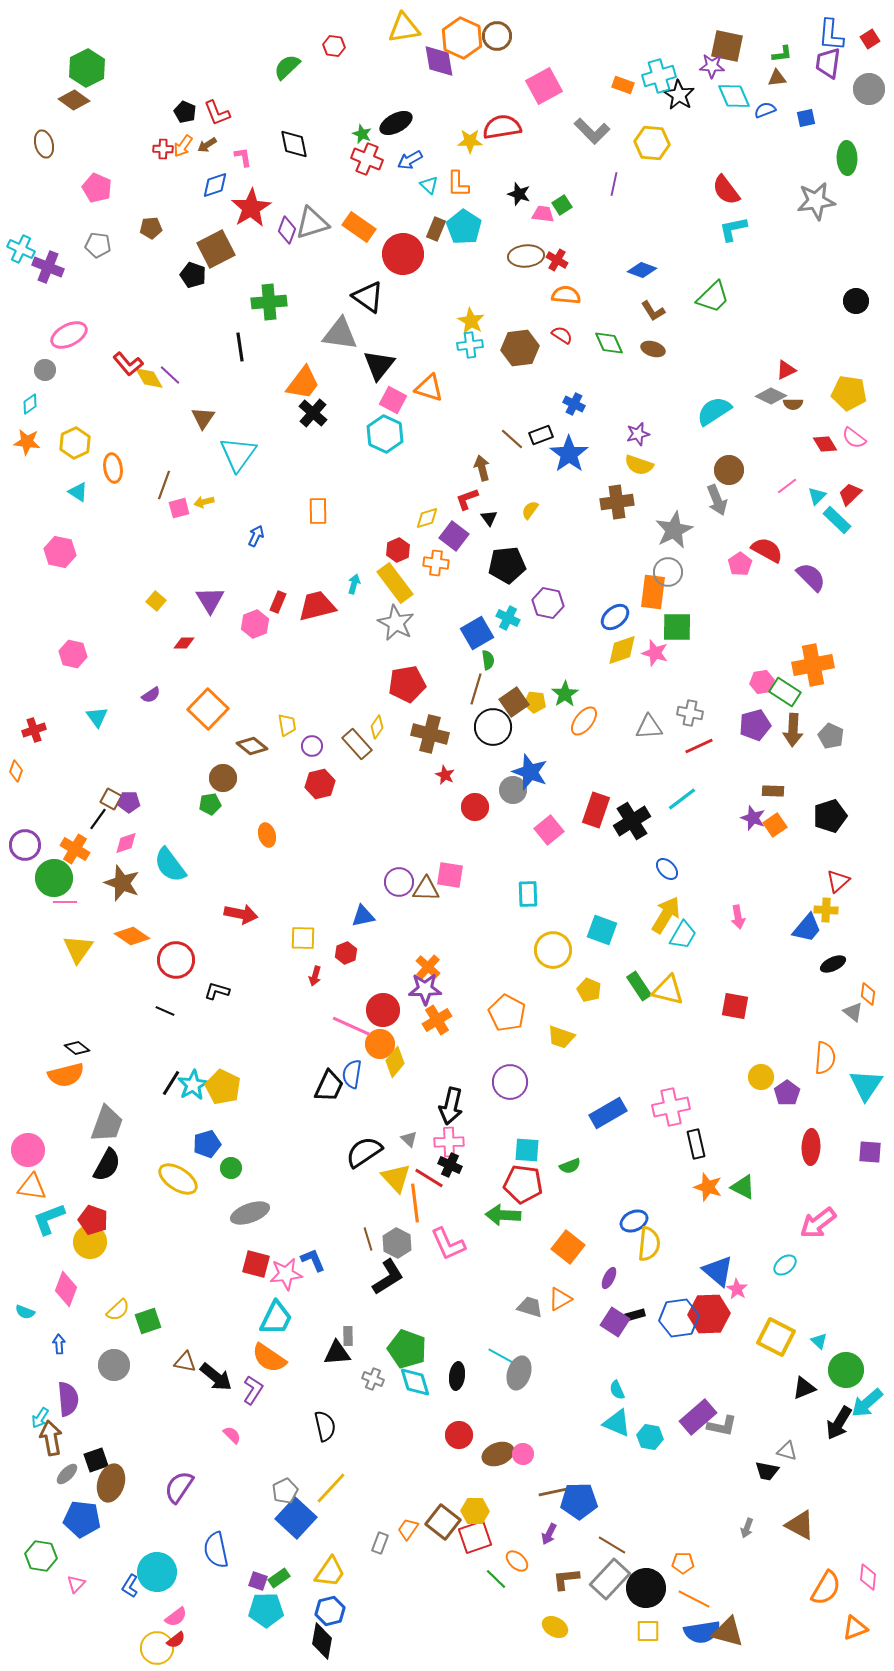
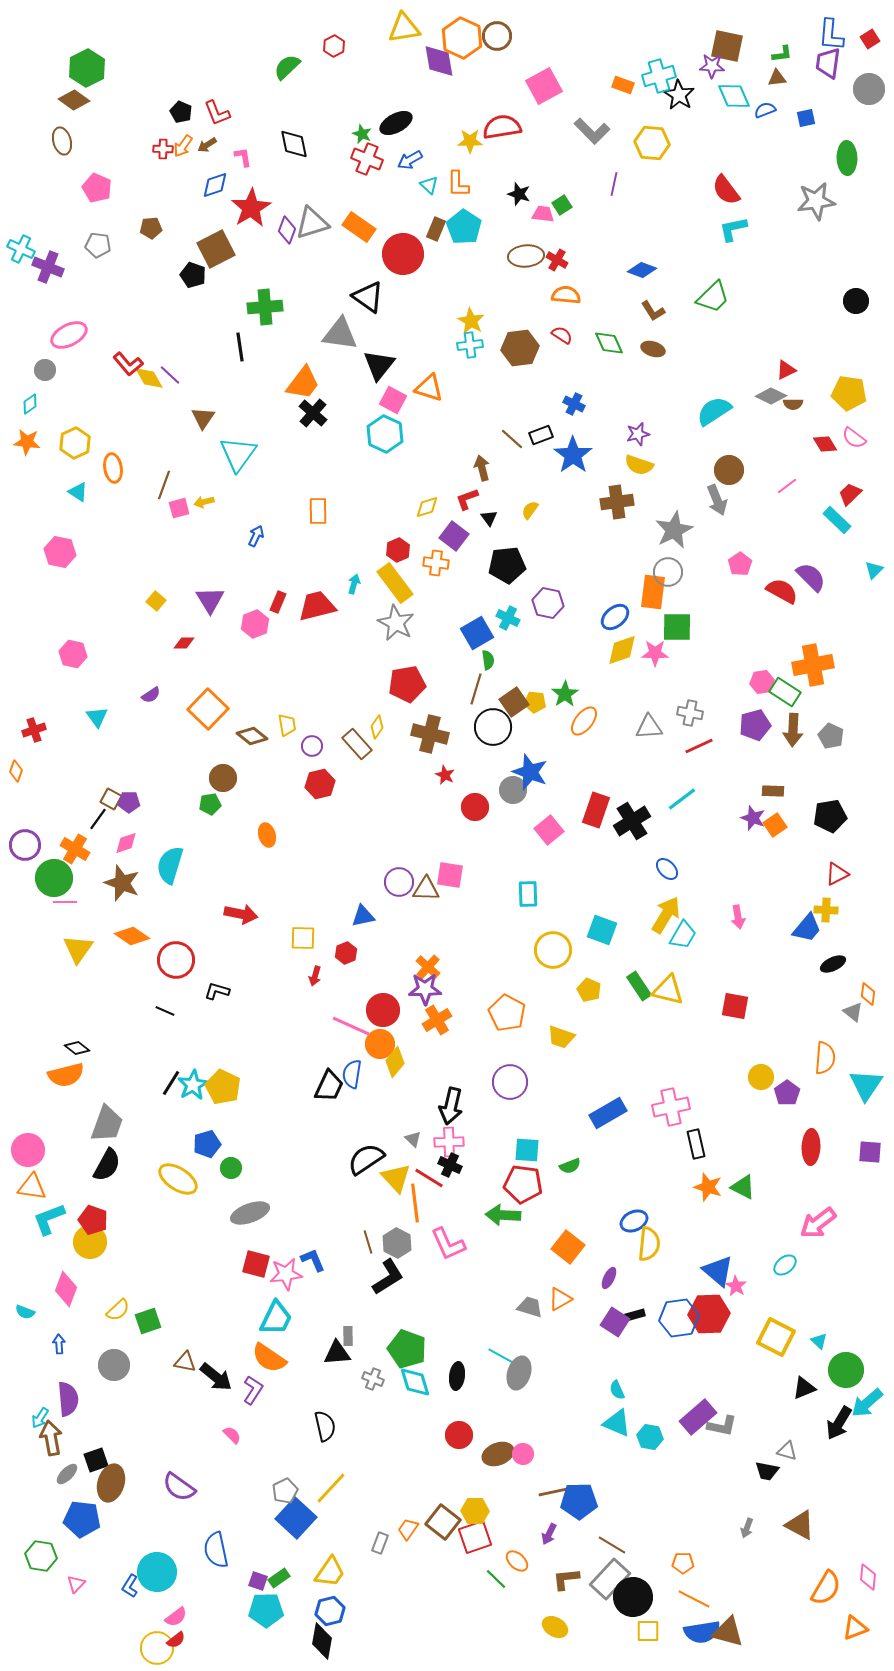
red hexagon at (334, 46): rotated 25 degrees clockwise
black pentagon at (185, 112): moved 4 px left
brown ellipse at (44, 144): moved 18 px right, 3 px up
green cross at (269, 302): moved 4 px left, 5 px down
blue star at (569, 454): moved 4 px right, 1 px down
cyan triangle at (817, 496): moved 57 px right, 74 px down
yellow diamond at (427, 518): moved 11 px up
red semicircle at (767, 550): moved 15 px right, 41 px down
pink star at (655, 653): rotated 16 degrees counterclockwise
brown diamond at (252, 746): moved 10 px up
black pentagon at (830, 816): rotated 8 degrees clockwise
cyan semicircle at (170, 865): rotated 54 degrees clockwise
red triangle at (838, 881): moved 1 px left, 7 px up; rotated 15 degrees clockwise
gray triangle at (409, 1139): moved 4 px right
black semicircle at (364, 1152): moved 2 px right, 7 px down
brown line at (368, 1239): moved 3 px down
pink star at (737, 1289): moved 1 px left, 3 px up
purple semicircle at (179, 1487): rotated 88 degrees counterclockwise
black circle at (646, 1588): moved 13 px left, 9 px down
